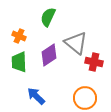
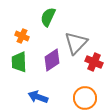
orange cross: moved 3 px right
gray triangle: rotated 35 degrees clockwise
purple diamond: moved 3 px right, 5 px down
red cross: rotated 12 degrees clockwise
blue arrow: moved 2 px right, 1 px down; rotated 24 degrees counterclockwise
